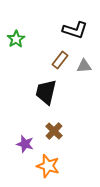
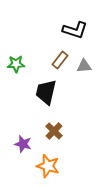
green star: moved 25 px down; rotated 30 degrees clockwise
purple star: moved 2 px left
